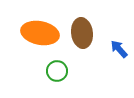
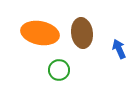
blue arrow: rotated 18 degrees clockwise
green circle: moved 2 px right, 1 px up
